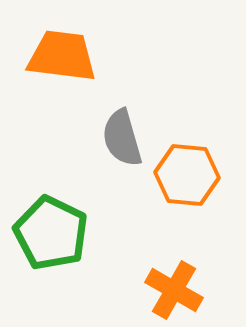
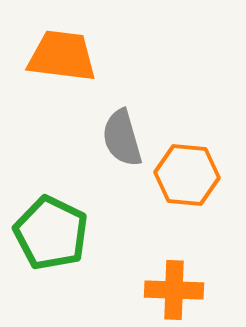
orange cross: rotated 28 degrees counterclockwise
